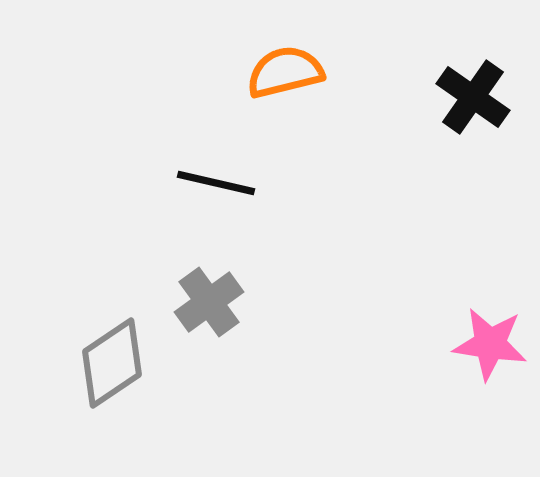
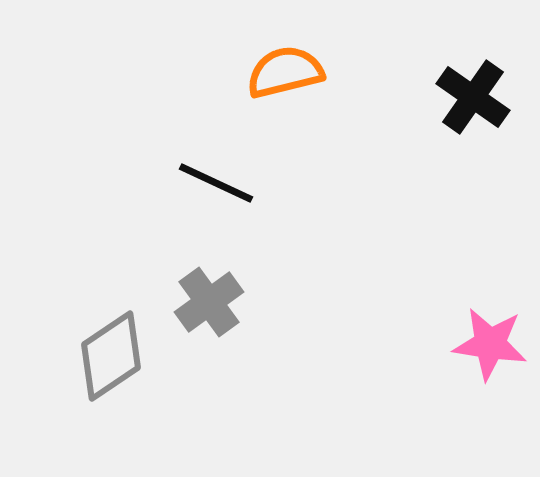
black line: rotated 12 degrees clockwise
gray diamond: moved 1 px left, 7 px up
